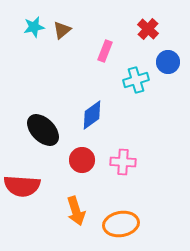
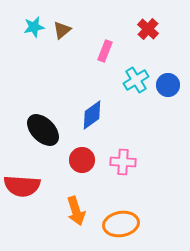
blue circle: moved 23 px down
cyan cross: rotated 15 degrees counterclockwise
